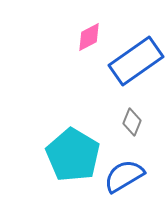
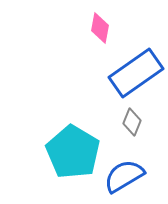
pink diamond: moved 11 px right, 9 px up; rotated 52 degrees counterclockwise
blue rectangle: moved 12 px down
cyan pentagon: moved 3 px up
